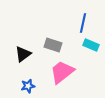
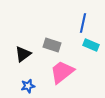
gray rectangle: moved 1 px left
